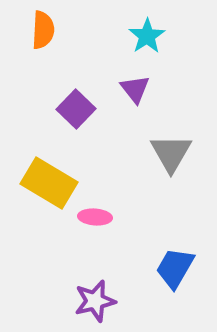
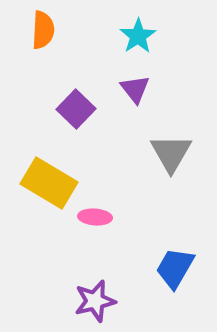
cyan star: moved 9 px left
